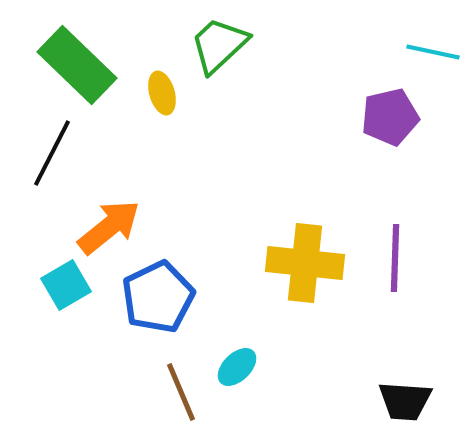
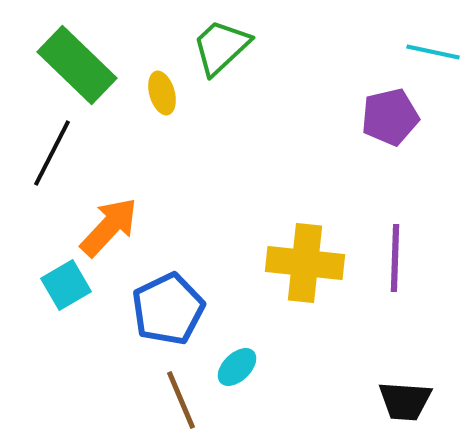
green trapezoid: moved 2 px right, 2 px down
orange arrow: rotated 8 degrees counterclockwise
blue pentagon: moved 10 px right, 12 px down
brown line: moved 8 px down
